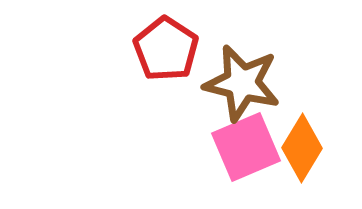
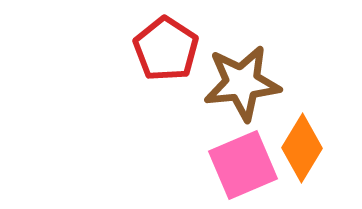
brown star: rotated 20 degrees counterclockwise
pink square: moved 3 px left, 18 px down
